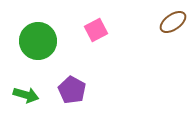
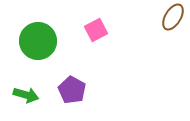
brown ellipse: moved 5 px up; rotated 24 degrees counterclockwise
